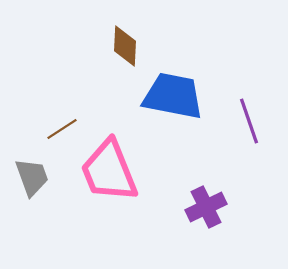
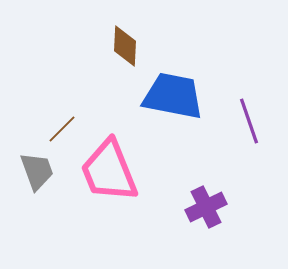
brown line: rotated 12 degrees counterclockwise
gray trapezoid: moved 5 px right, 6 px up
